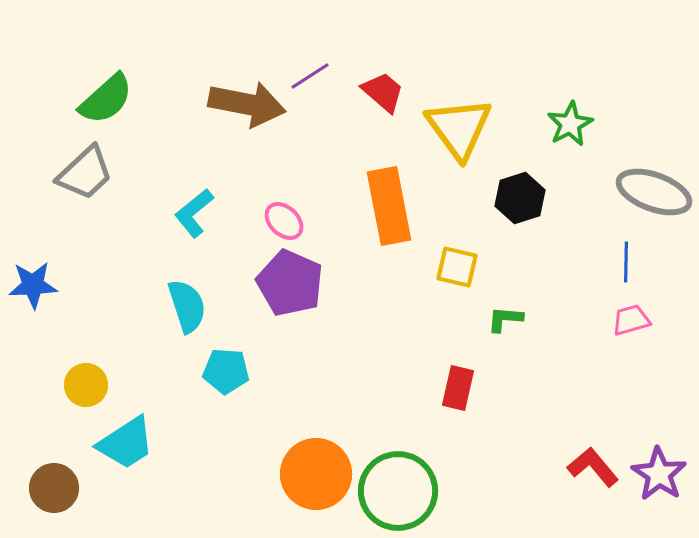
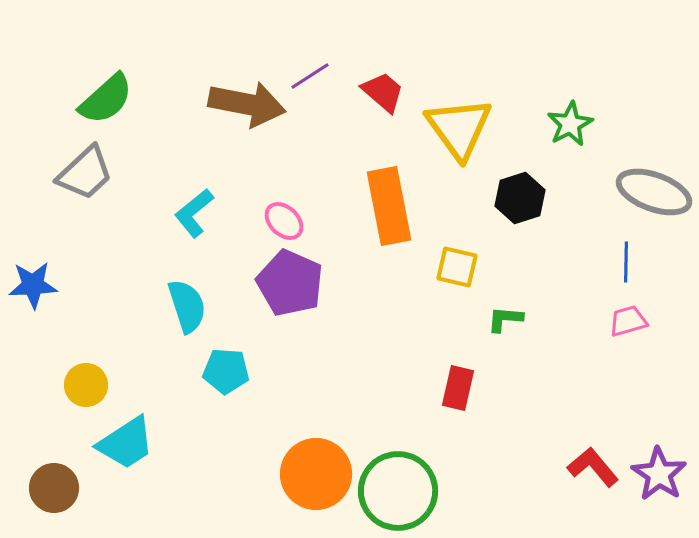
pink trapezoid: moved 3 px left, 1 px down
